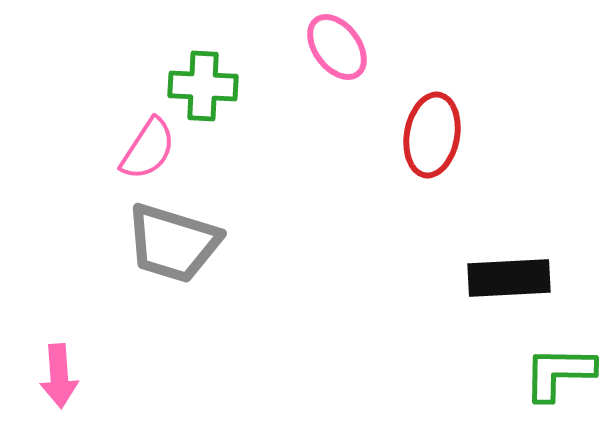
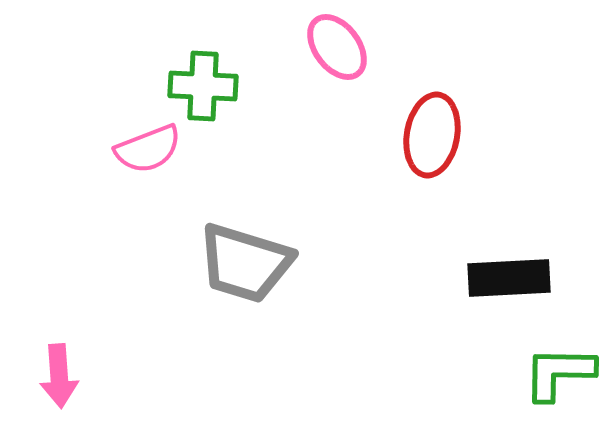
pink semicircle: rotated 36 degrees clockwise
gray trapezoid: moved 72 px right, 20 px down
